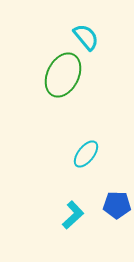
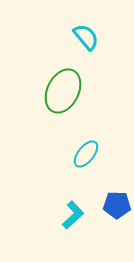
green ellipse: moved 16 px down
